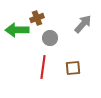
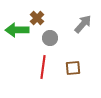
brown cross: rotated 24 degrees counterclockwise
